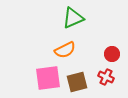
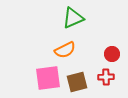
red cross: rotated 28 degrees counterclockwise
